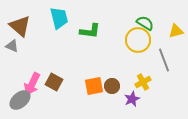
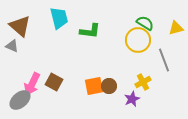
yellow triangle: moved 3 px up
brown circle: moved 3 px left
